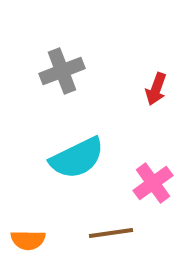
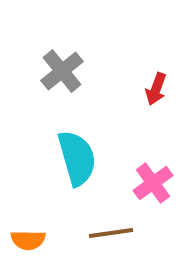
gray cross: rotated 18 degrees counterclockwise
cyan semicircle: rotated 80 degrees counterclockwise
